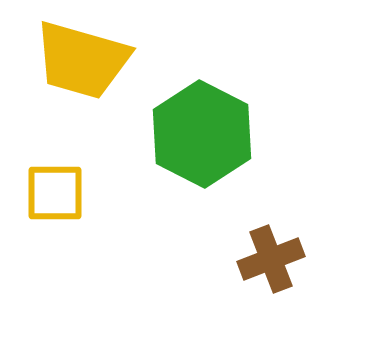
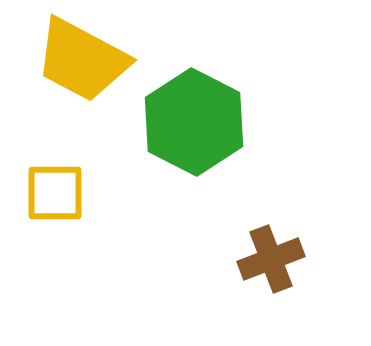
yellow trapezoid: rotated 12 degrees clockwise
green hexagon: moved 8 px left, 12 px up
